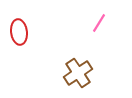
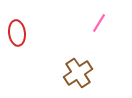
red ellipse: moved 2 px left, 1 px down
